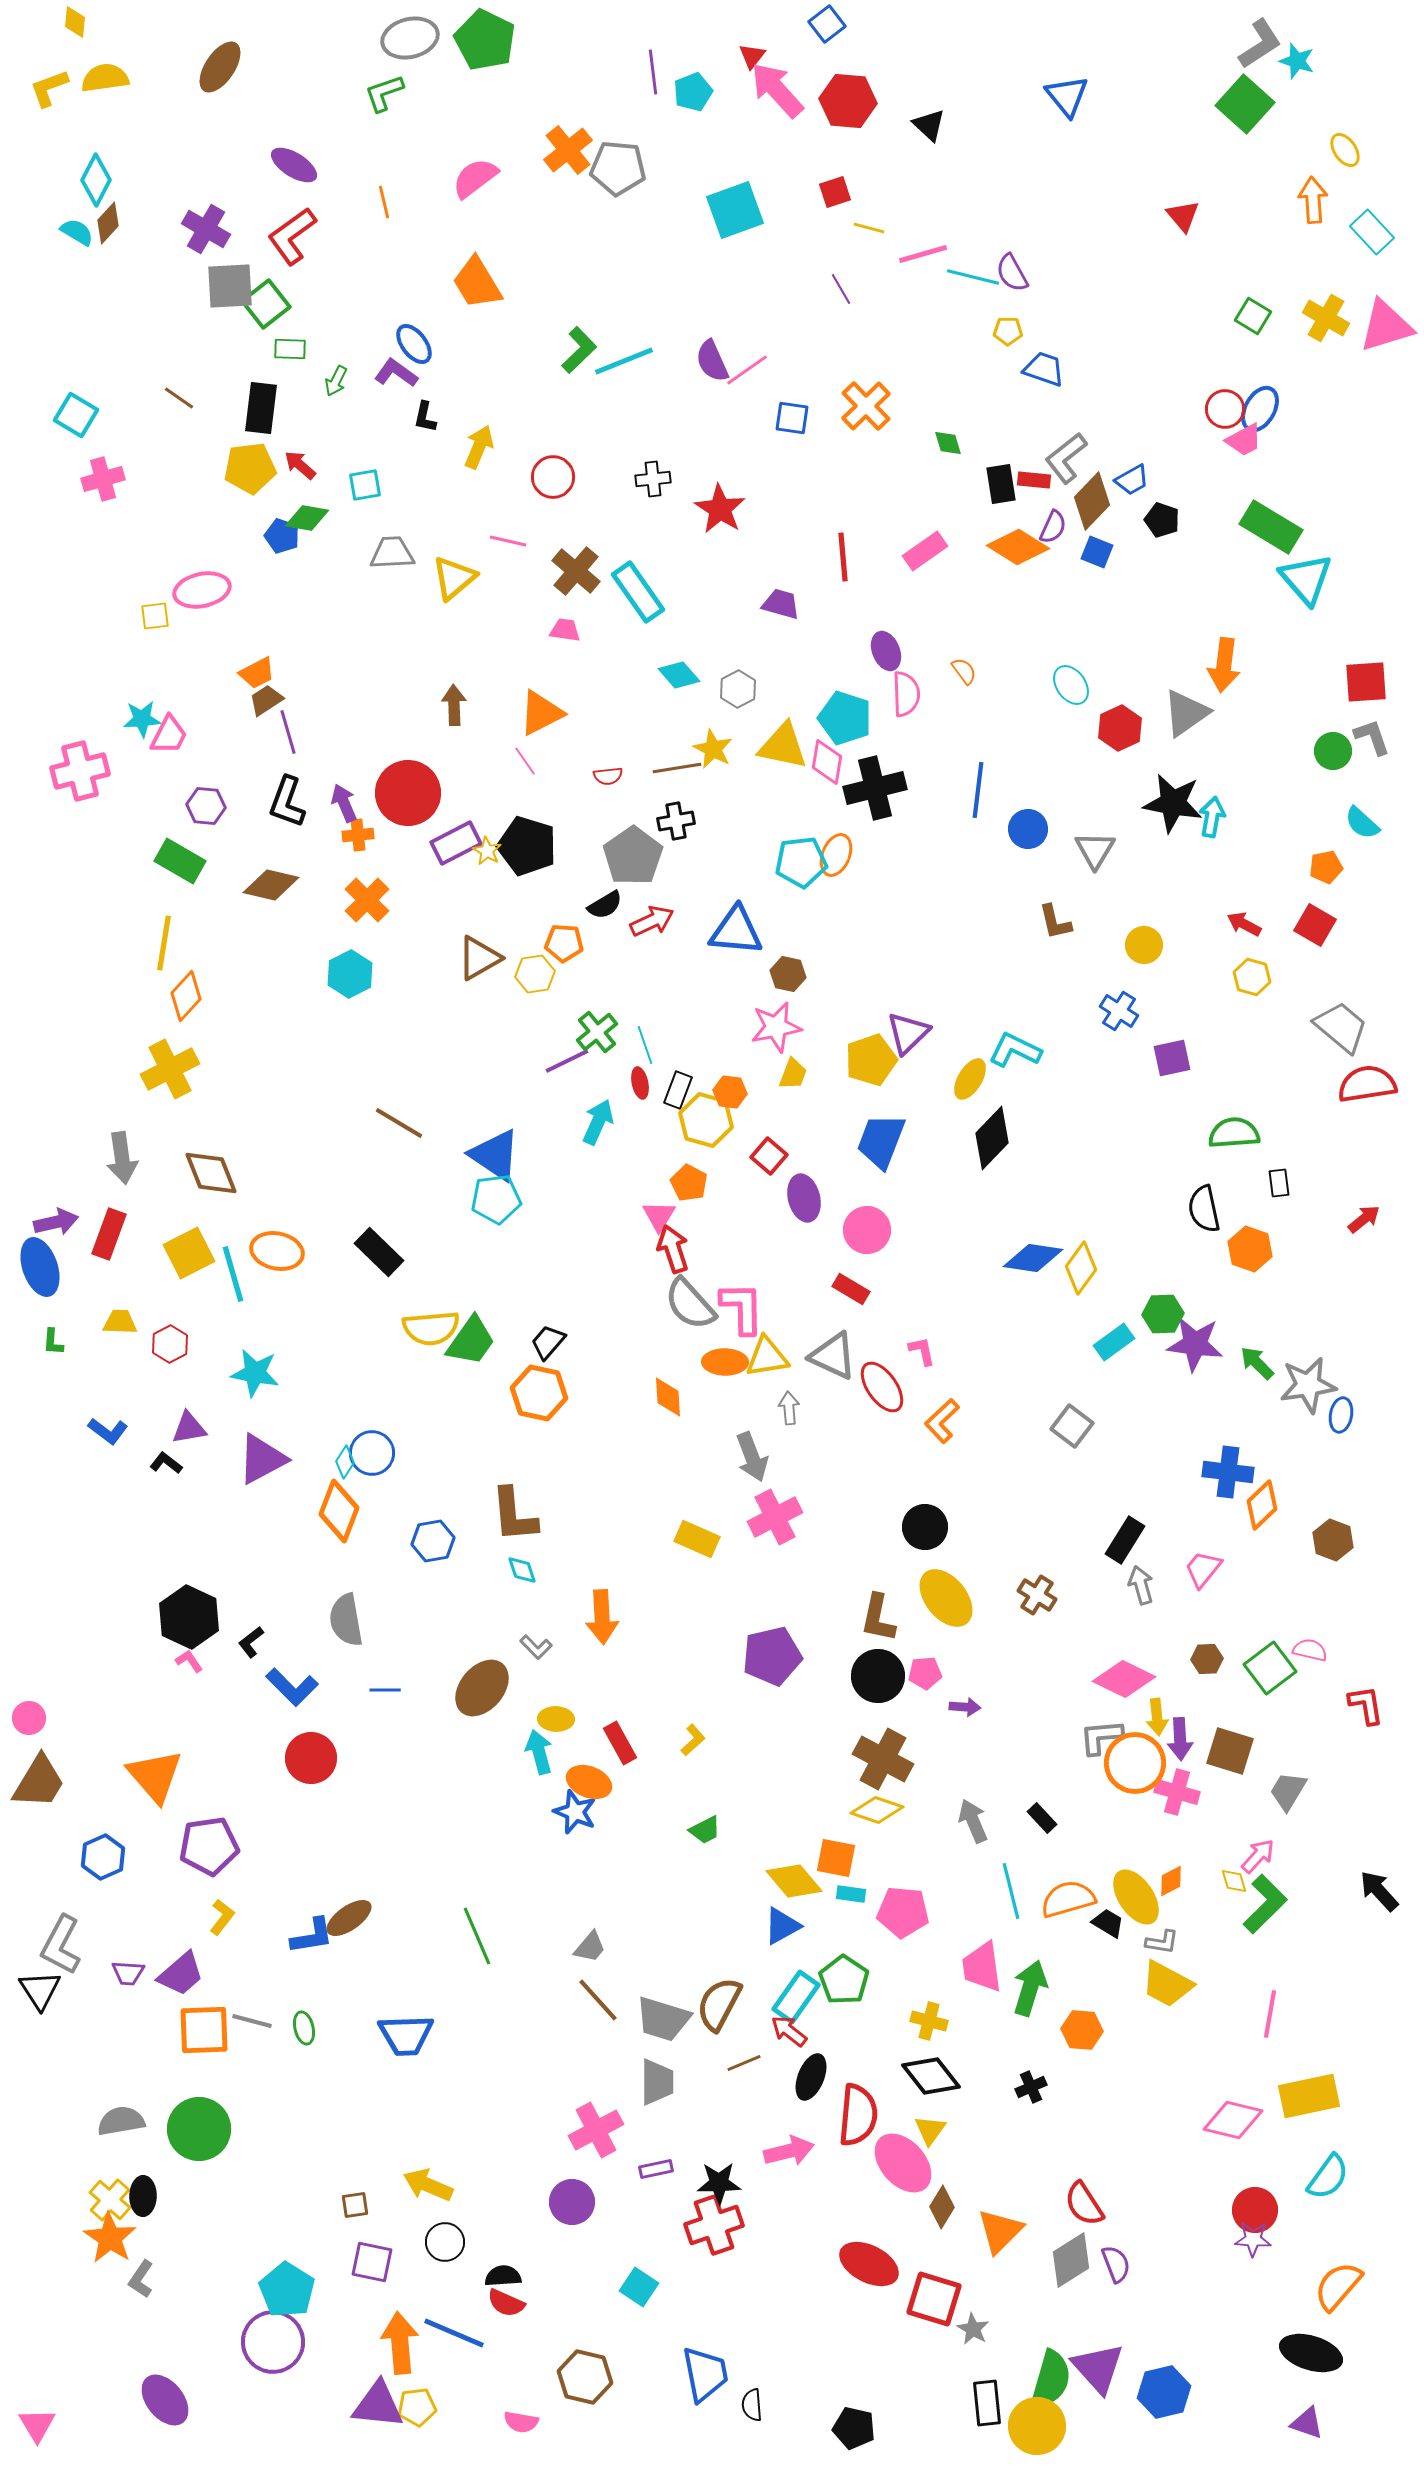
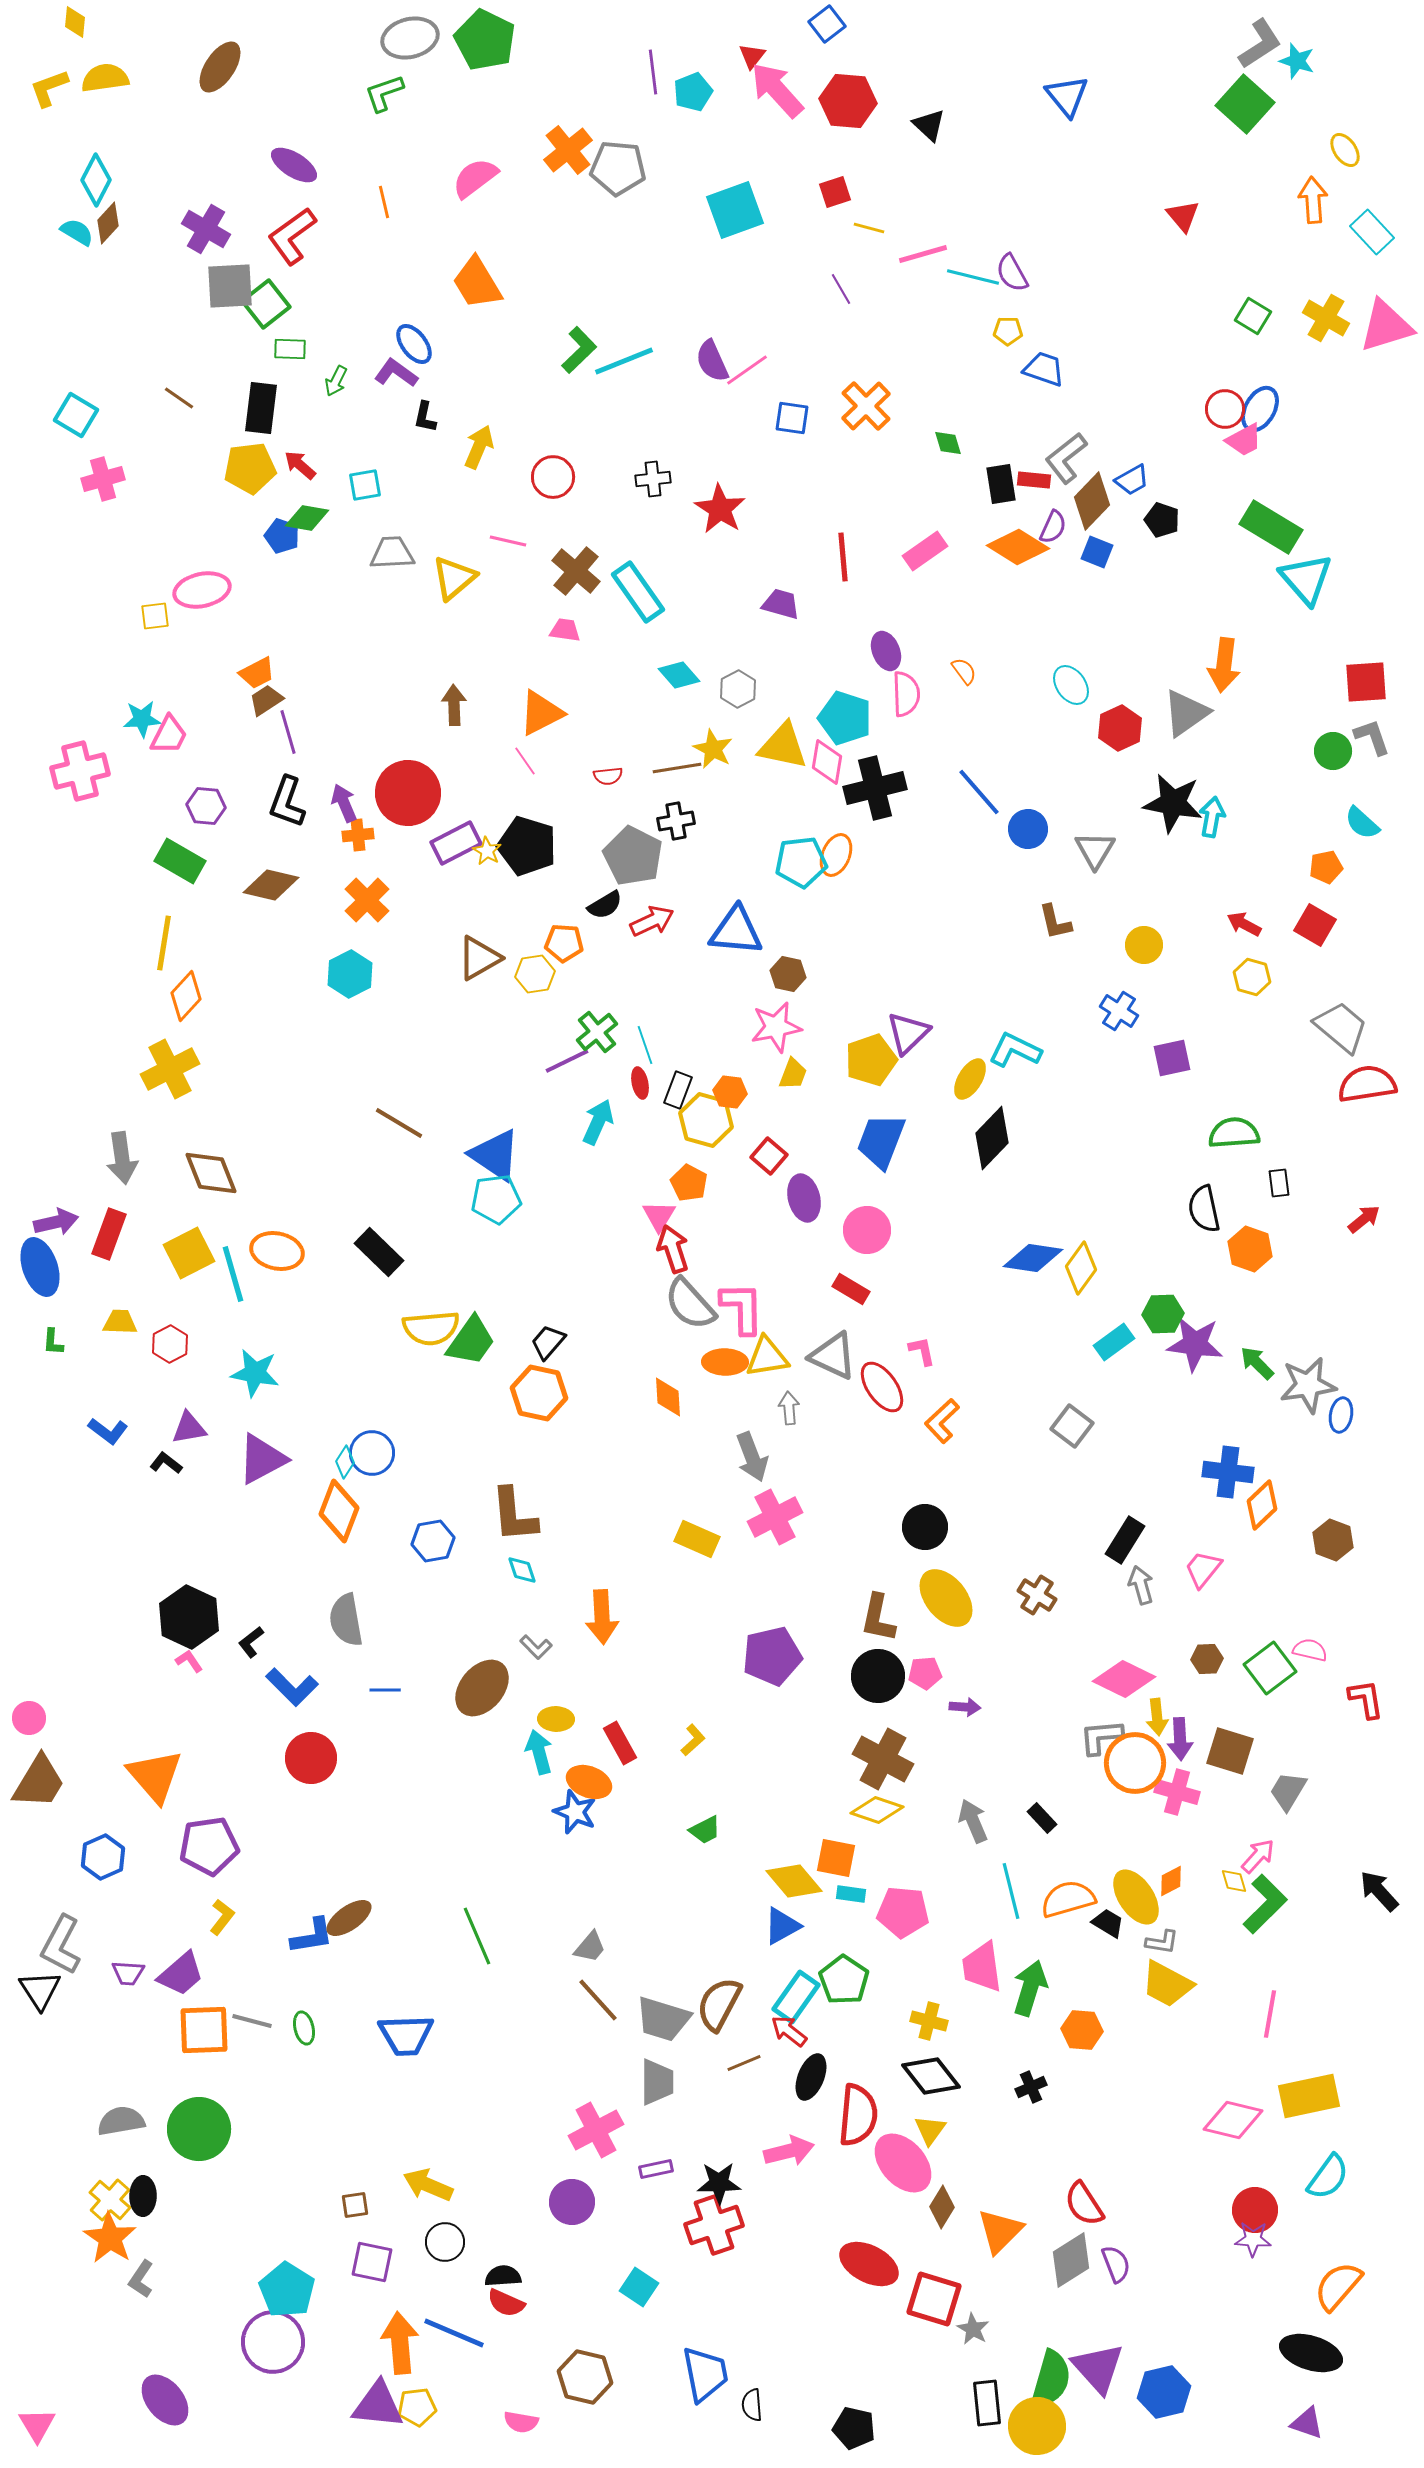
blue line at (978, 790): moved 1 px right, 2 px down; rotated 48 degrees counterclockwise
gray pentagon at (633, 856): rotated 10 degrees counterclockwise
red L-shape at (1366, 1705): moved 6 px up
